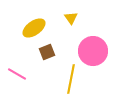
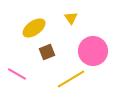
yellow line: rotated 48 degrees clockwise
